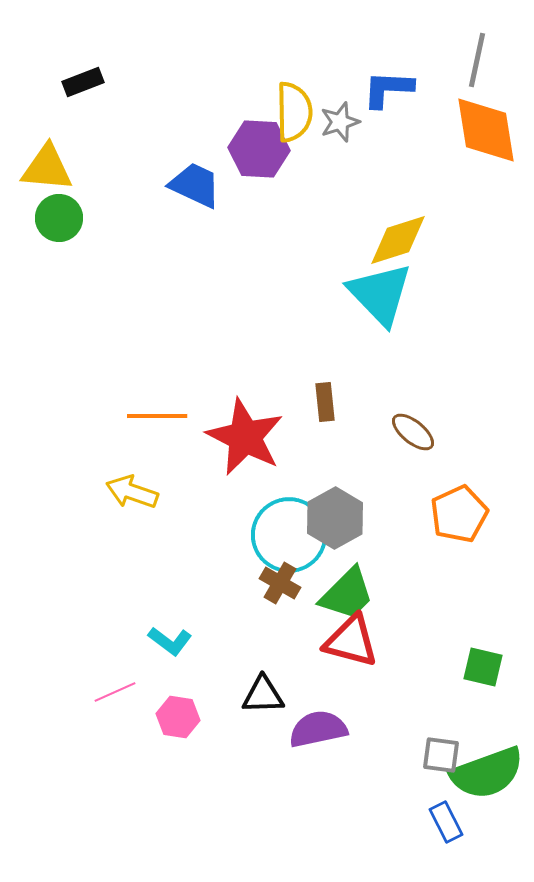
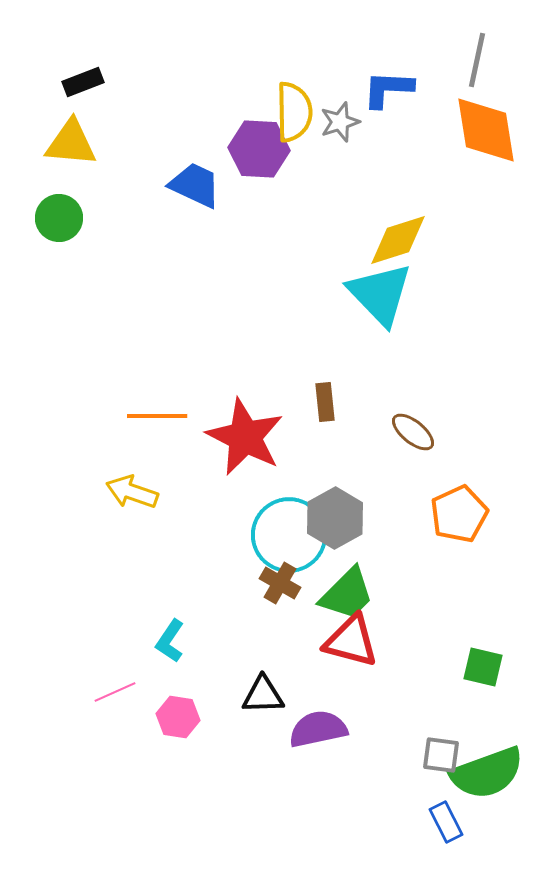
yellow triangle: moved 24 px right, 25 px up
cyan L-shape: rotated 87 degrees clockwise
